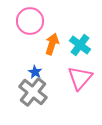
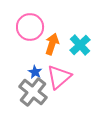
pink circle: moved 6 px down
cyan cross: rotated 10 degrees clockwise
pink triangle: moved 21 px left, 1 px up; rotated 8 degrees clockwise
